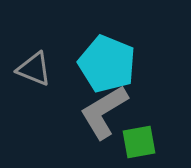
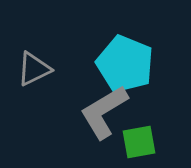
cyan pentagon: moved 18 px right
gray triangle: rotated 48 degrees counterclockwise
